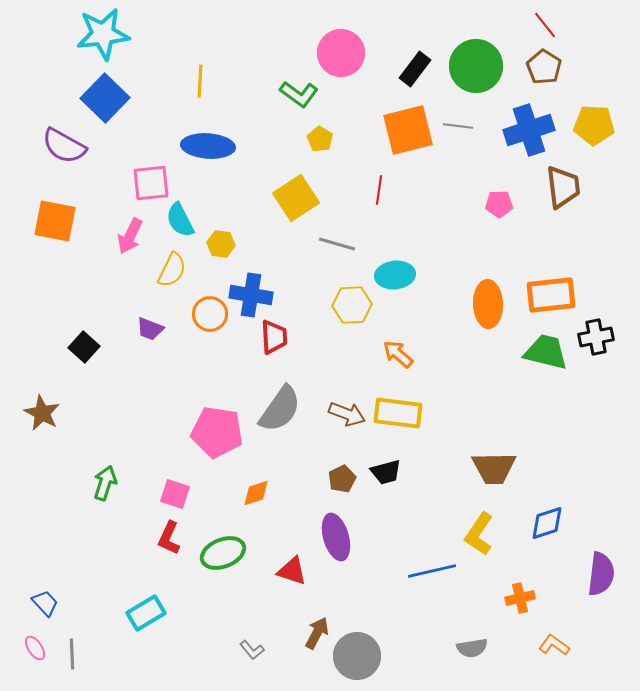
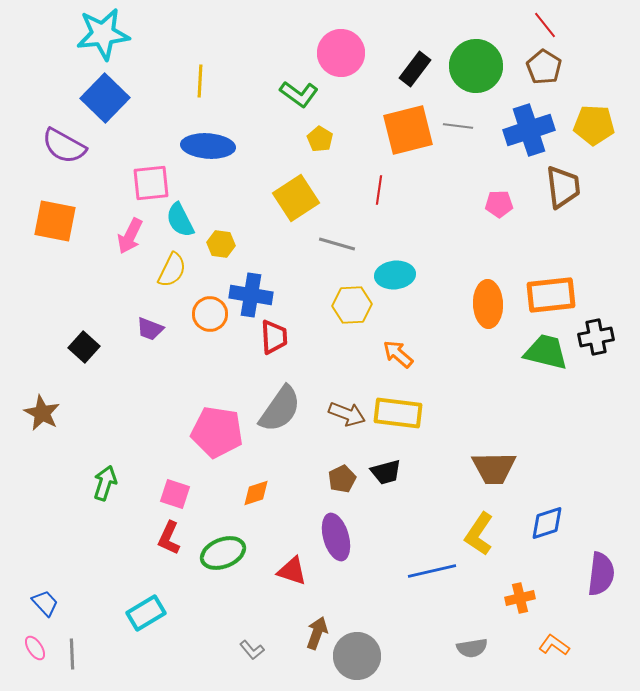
brown arrow at (317, 633): rotated 8 degrees counterclockwise
